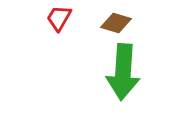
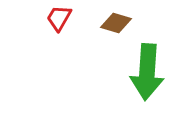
green arrow: moved 24 px right
